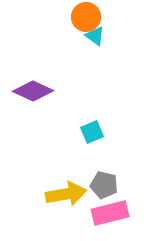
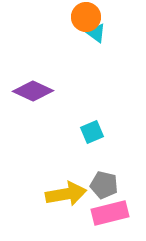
cyan triangle: moved 1 px right, 3 px up
